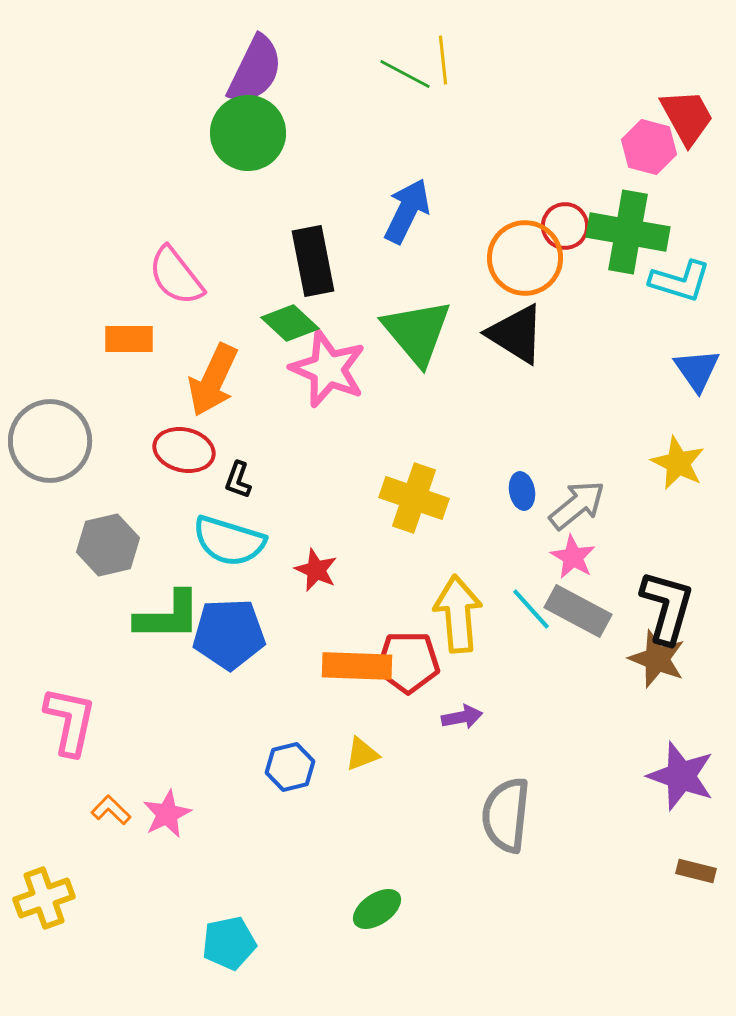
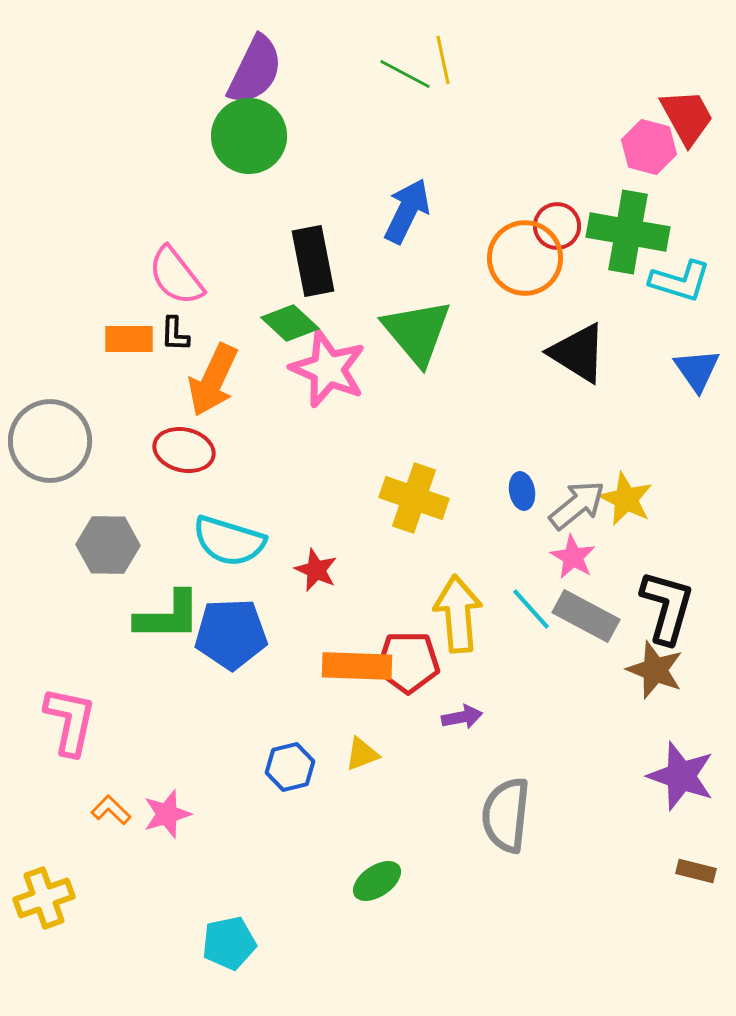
yellow line at (443, 60): rotated 6 degrees counterclockwise
green circle at (248, 133): moved 1 px right, 3 px down
red circle at (565, 226): moved 8 px left
black triangle at (516, 334): moved 62 px right, 19 px down
yellow star at (678, 463): moved 52 px left, 36 px down
black L-shape at (238, 480): moved 63 px left, 146 px up; rotated 18 degrees counterclockwise
gray hexagon at (108, 545): rotated 14 degrees clockwise
gray rectangle at (578, 611): moved 8 px right, 5 px down
blue pentagon at (229, 634): moved 2 px right
brown star at (657, 659): moved 2 px left, 11 px down
pink star at (167, 814): rotated 9 degrees clockwise
green ellipse at (377, 909): moved 28 px up
